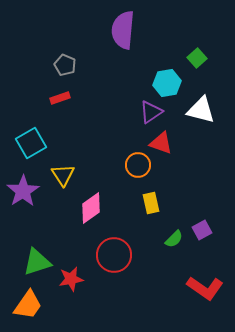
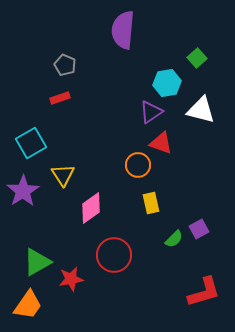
purple square: moved 3 px left, 1 px up
green triangle: rotated 12 degrees counterclockwise
red L-shape: moved 1 px left, 4 px down; rotated 51 degrees counterclockwise
